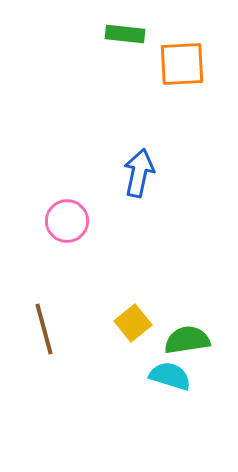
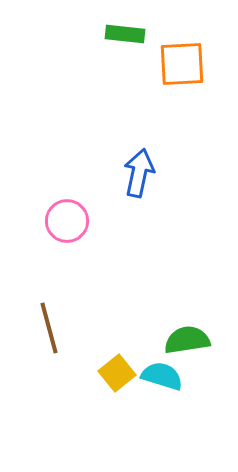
yellow square: moved 16 px left, 50 px down
brown line: moved 5 px right, 1 px up
cyan semicircle: moved 8 px left
